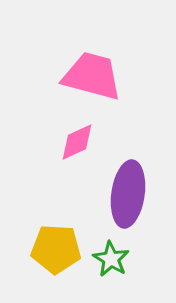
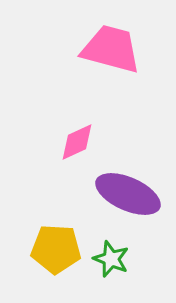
pink trapezoid: moved 19 px right, 27 px up
purple ellipse: rotated 74 degrees counterclockwise
green star: rotated 9 degrees counterclockwise
